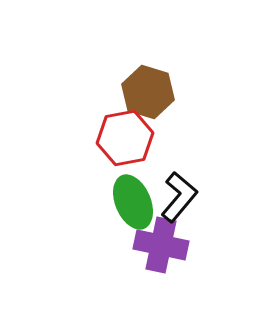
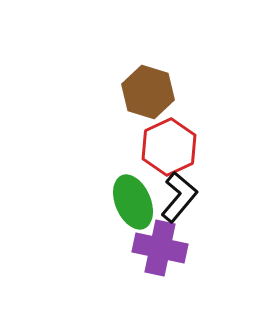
red hexagon: moved 44 px right, 9 px down; rotated 14 degrees counterclockwise
purple cross: moved 1 px left, 3 px down
